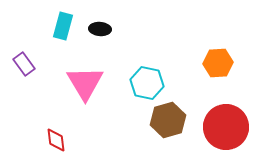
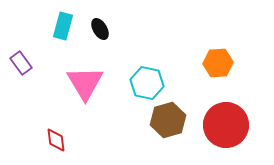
black ellipse: rotated 55 degrees clockwise
purple rectangle: moved 3 px left, 1 px up
red circle: moved 2 px up
